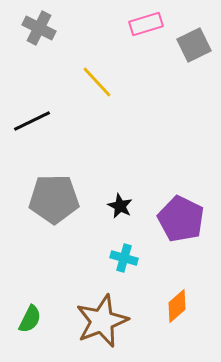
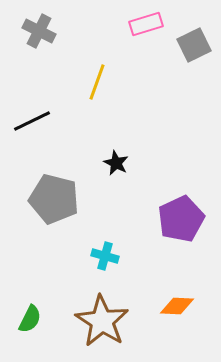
gray cross: moved 3 px down
yellow line: rotated 63 degrees clockwise
gray pentagon: rotated 15 degrees clockwise
black star: moved 4 px left, 43 px up
purple pentagon: rotated 21 degrees clockwise
cyan cross: moved 19 px left, 2 px up
orange diamond: rotated 44 degrees clockwise
brown star: rotated 18 degrees counterclockwise
